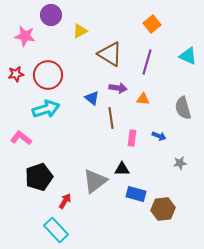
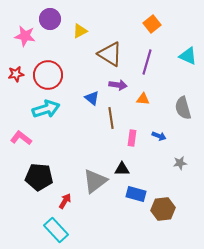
purple circle: moved 1 px left, 4 px down
purple arrow: moved 3 px up
black pentagon: rotated 24 degrees clockwise
